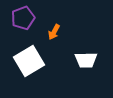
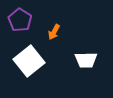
purple pentagon: moved 3 px left, 2 px down; rotated 20 degrees counterclockwise
white square: rotated 8 degrees counterclockwise
